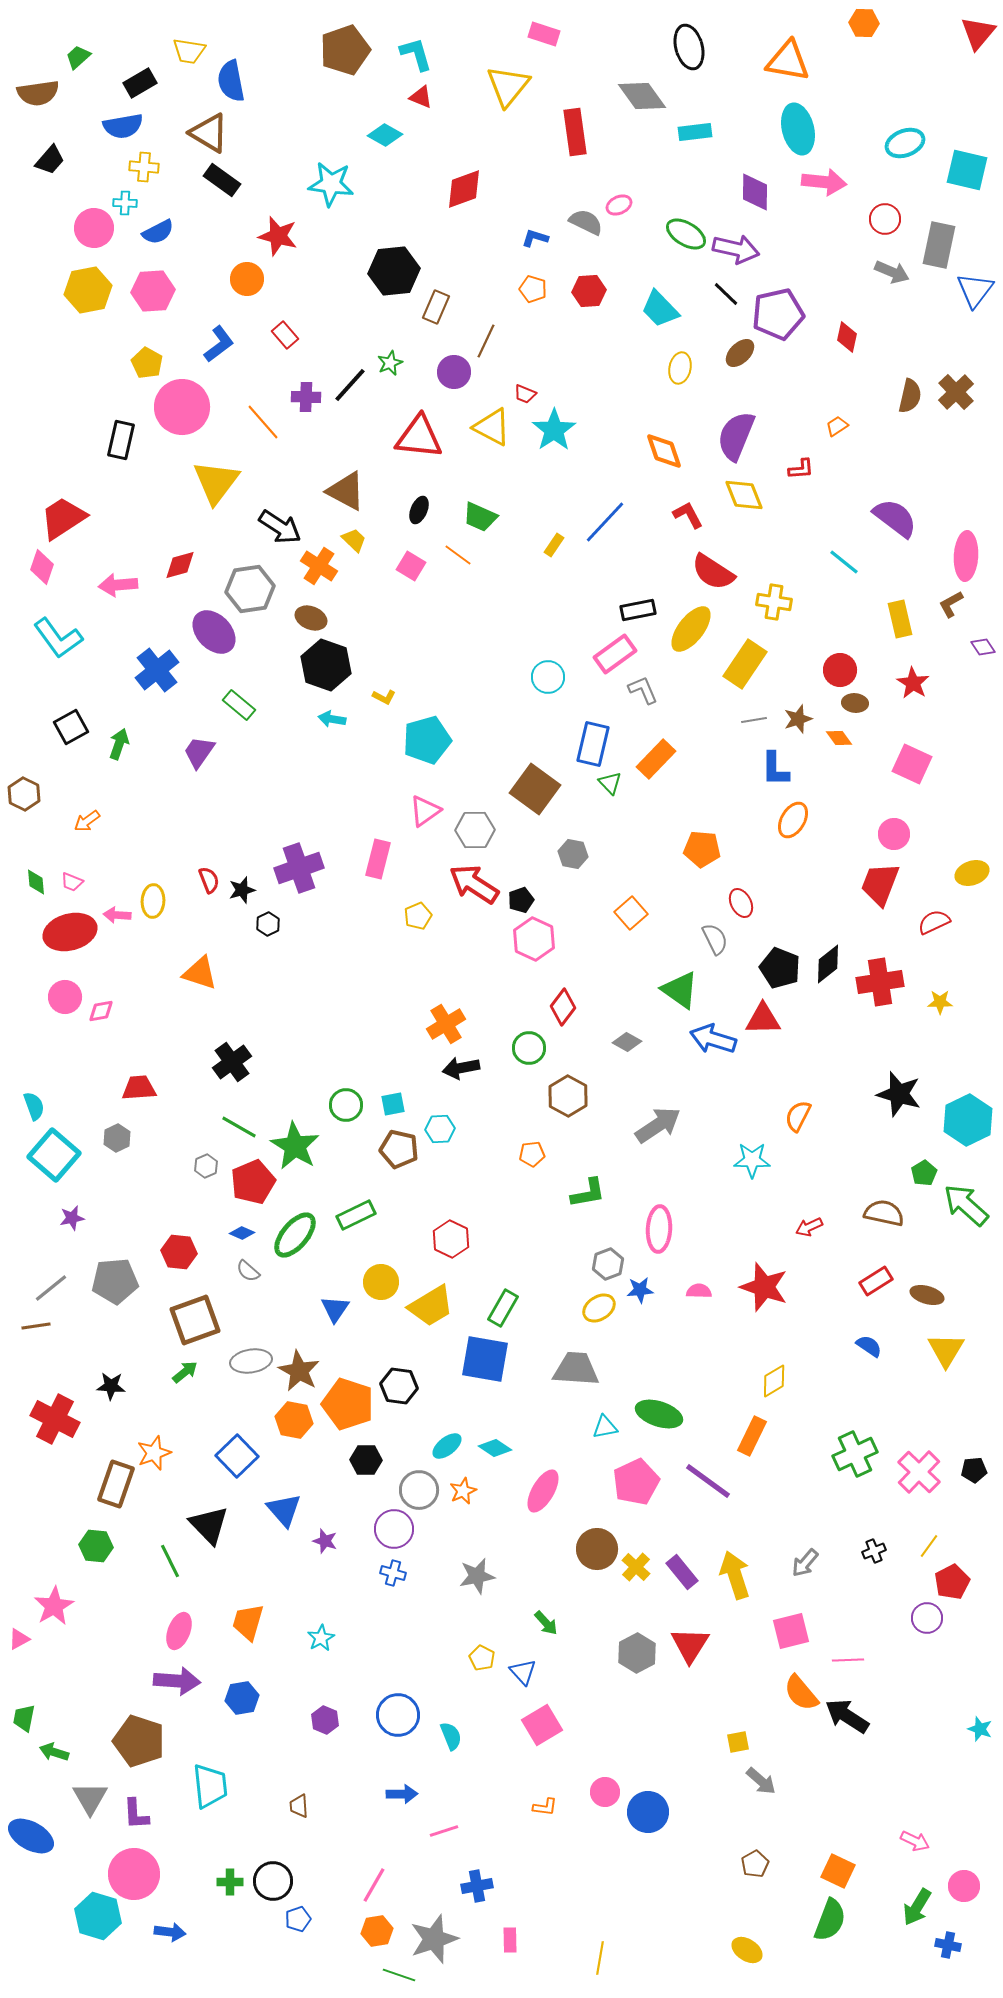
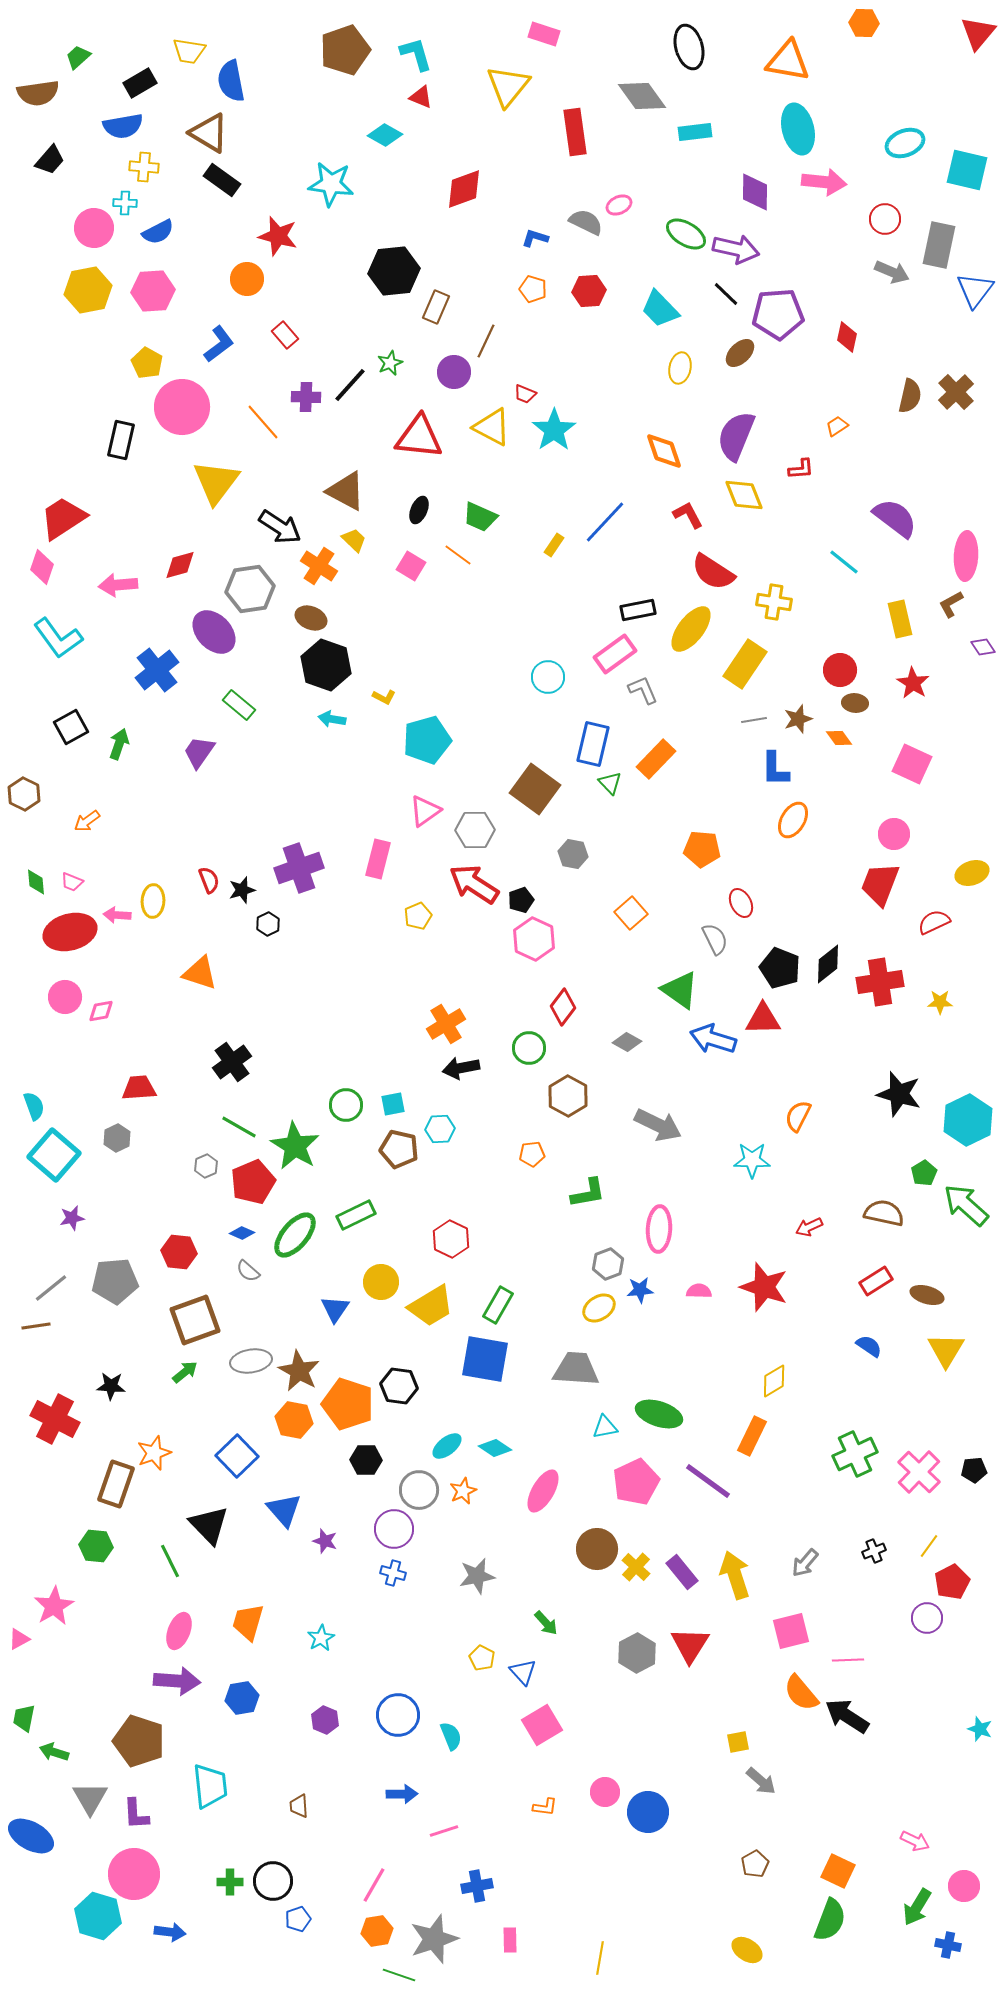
purple pentagon at (778, 314): rotated 9 degrees clockwise
gray arrow at (658, 1125): rotated 60 degrees clockwise
green rectangle at (503, 1308): moved 5 px left, 3 px up
